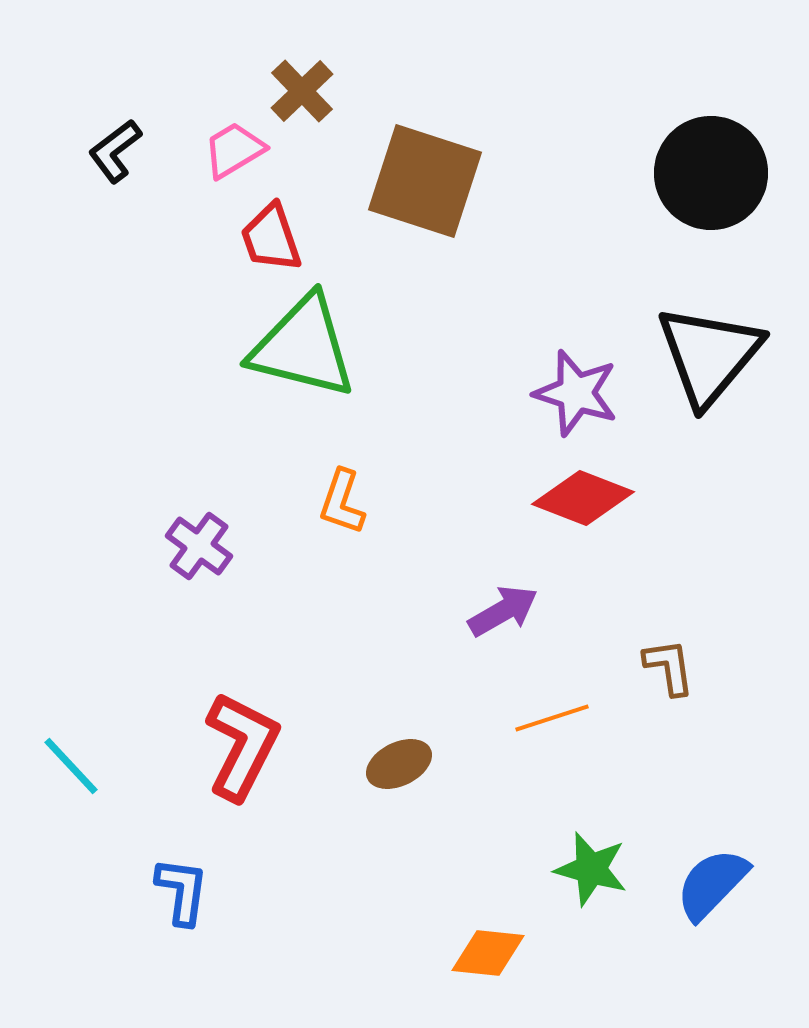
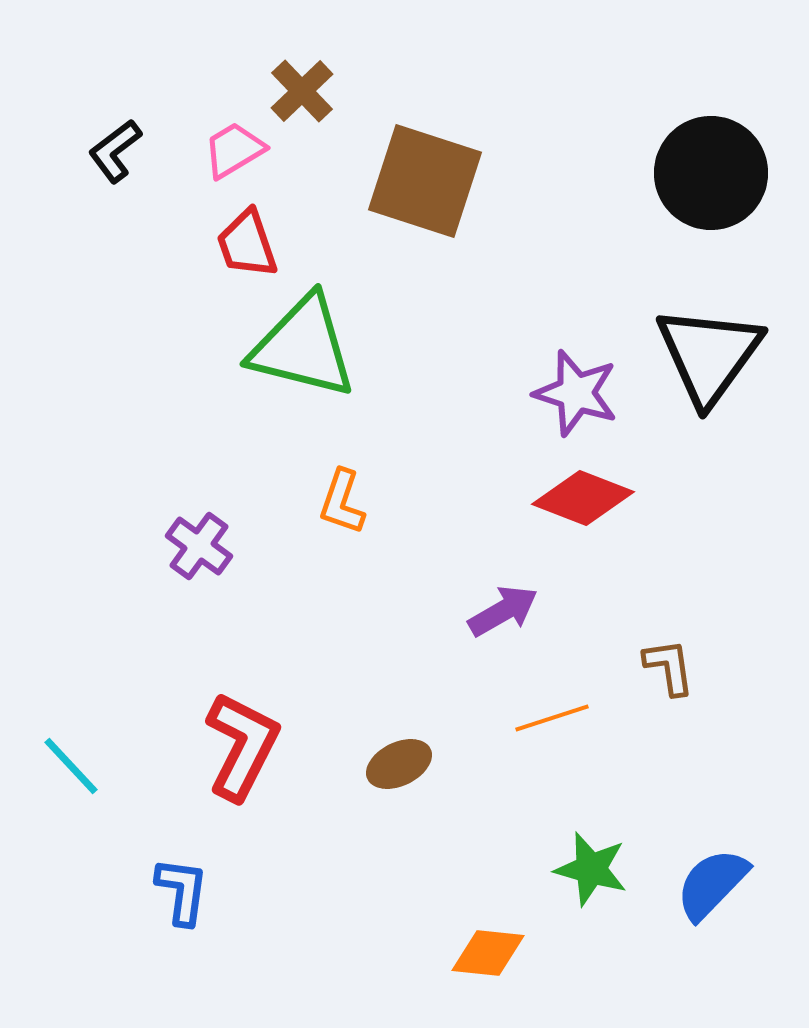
red trapezoid: moved 24 px left, 6 px down
black triangle: rotated 4 degrees counterclockwise
